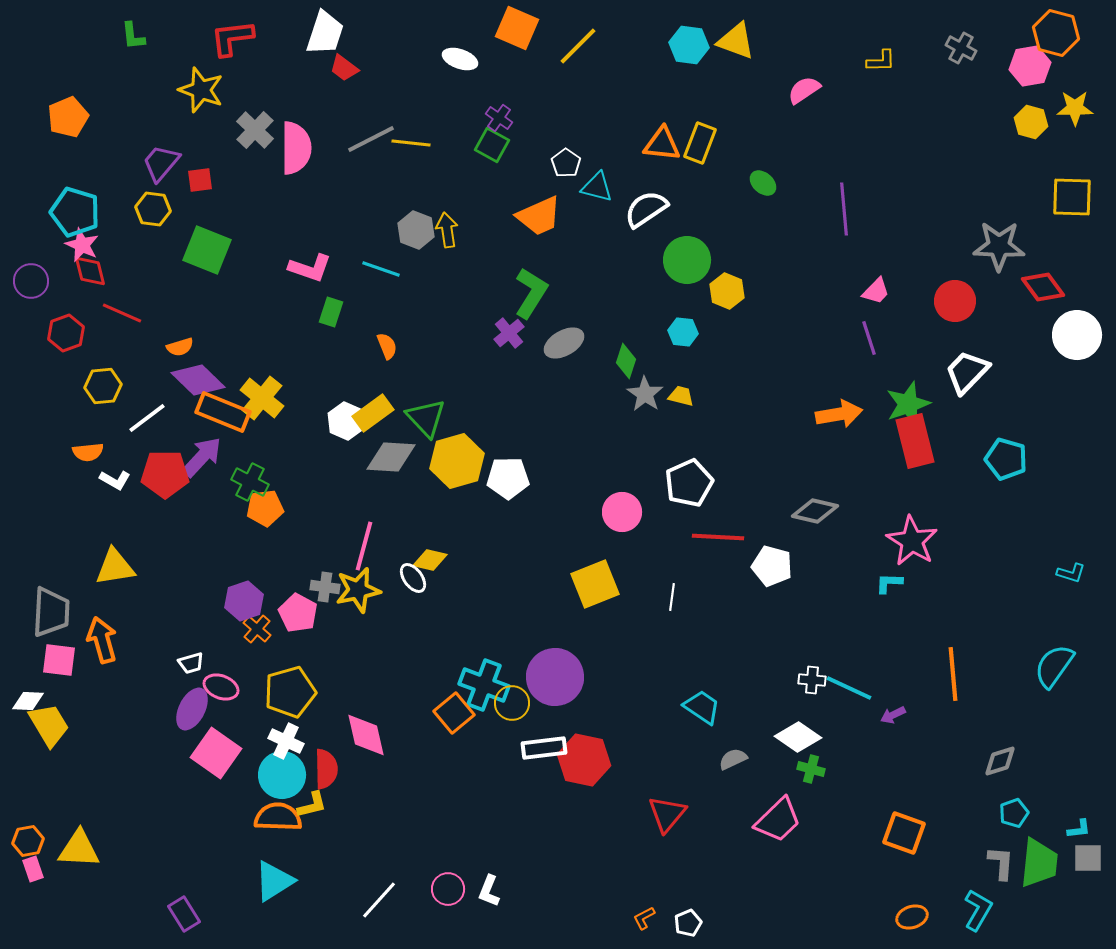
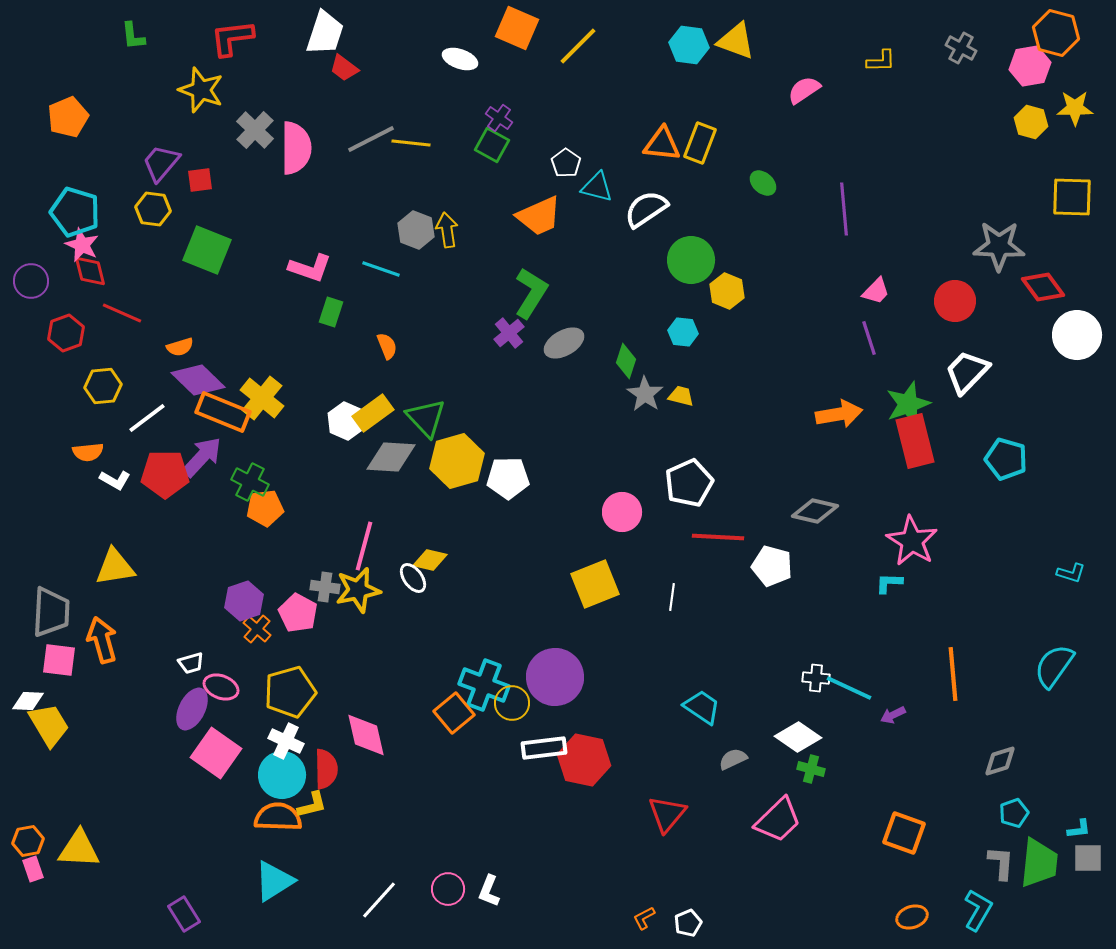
green circle at (687, 260): moved 4 px right
white cross at (812, 680): moved 4 px right, 2 px up
